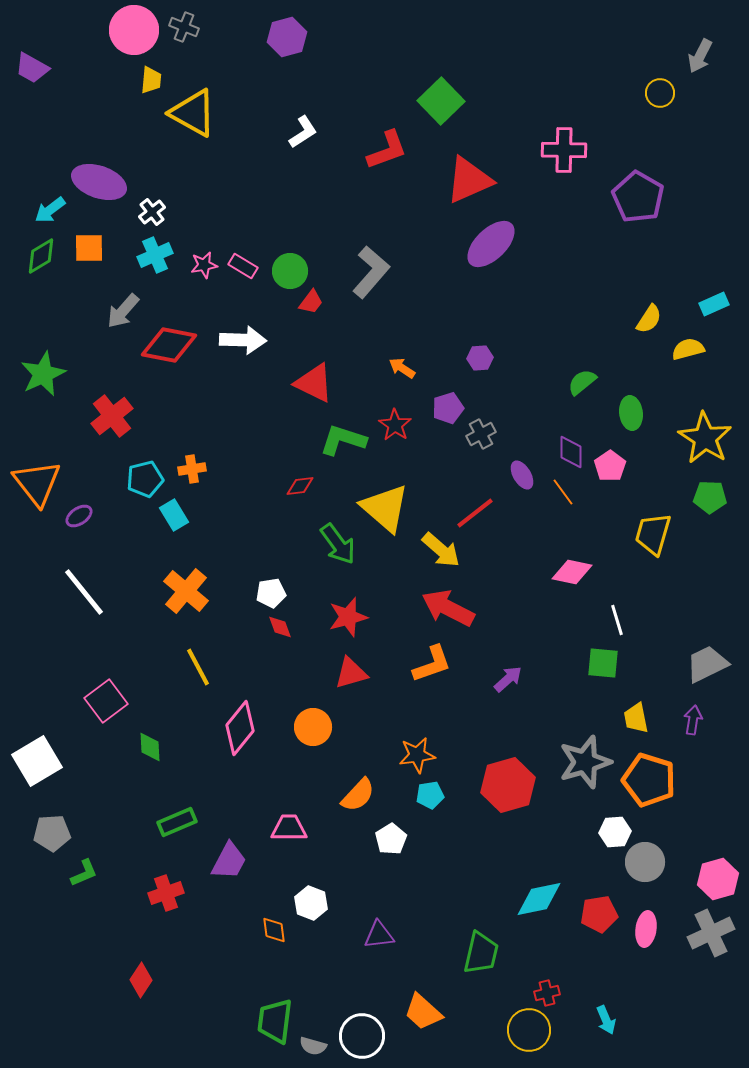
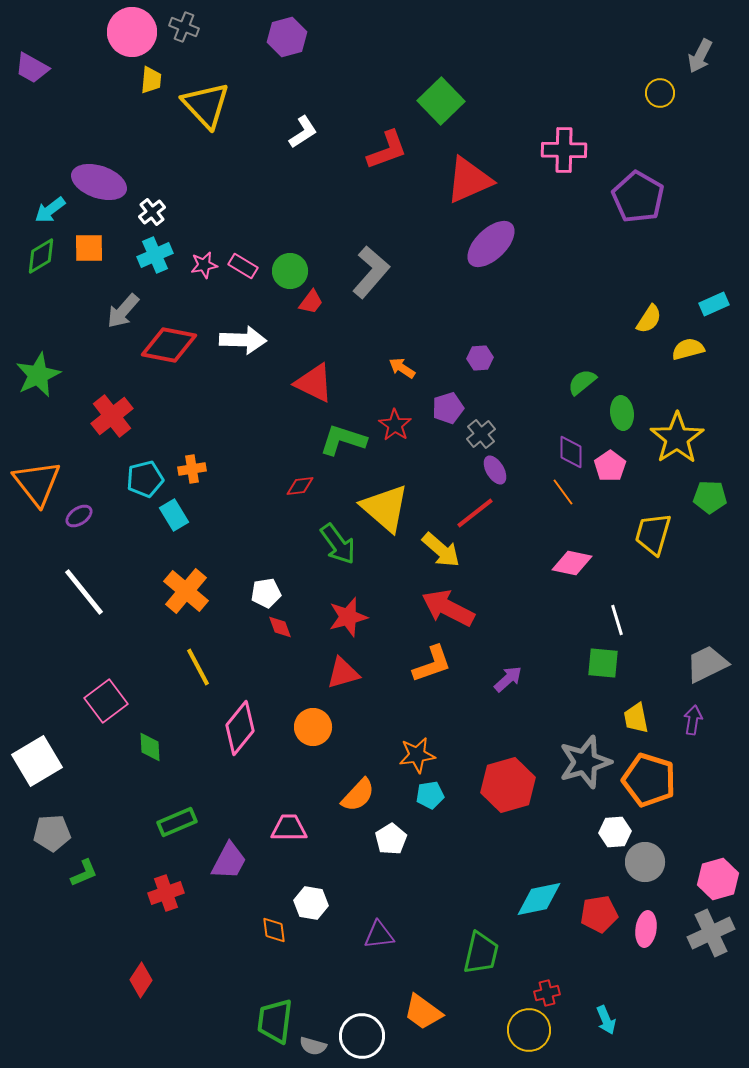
pink circle at (134, 30): moved 2 px left, 2 px down
yellow triangle at (193, 113): moved 13 px right, 8 px up; rotated 18 degrees clockwise
green star at (43, 374): moved 5 px left, 1 px down
green ellipse at (631, 413): moved 9 px left
gray cross at (481, 434): rotated 12 degrees counterclockwise
yellow star at (705, 438): moved 28 px left; rotated 6 degrees clockwise
purple ellipse at (522, 475): moved 27 px left, 5 px up
pink diamond at (572, 572): moved 9 px up
white pentagon at (271, 593): moved 5 px left
red triangle at (351, 673): moved 8 px left
white hexagon at (311, 903): rotated 12 degrees counterclockwise
orange trapezoid at (423, 1012): rotated 6 degrees counterclockwise
